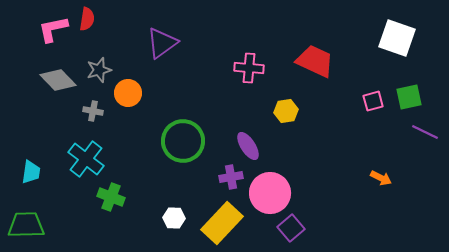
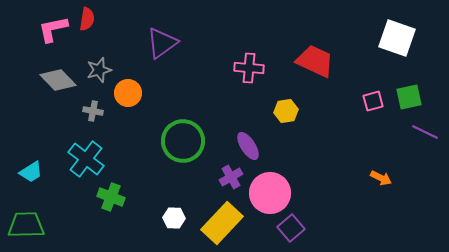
cyan trapezoid: rotated 50 degrees clockwise
purple cross: rotated 20 degrees counterclockwise
